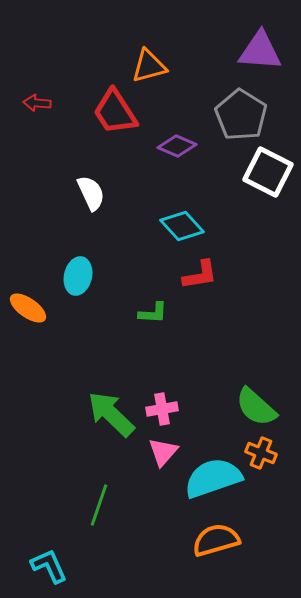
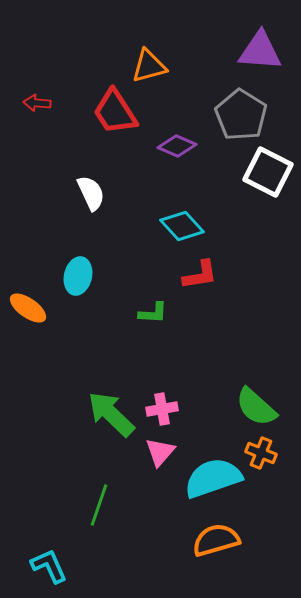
pink triangle: moved 3 px left
